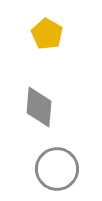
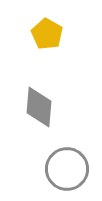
gray circle: moved 10 px right
